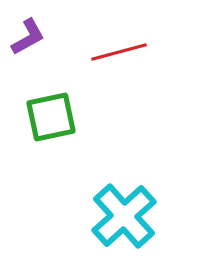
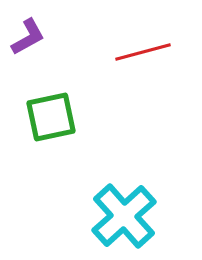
red line: moved 24 px right
